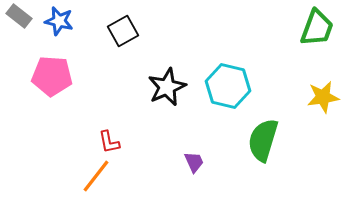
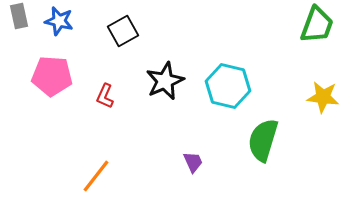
gray rectangle: rotated 40 degrees clockwise
green trapezoid: moved 3 px up
black star: moved 2 px left, 6 px up
yellow star: rotated 16 degrees clockwise
red L-shape: moved 4 px left, 46 px up; rotated 35 degrees clockwise
purple trapezoid: moved 1 px left
